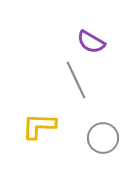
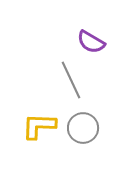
gray line: moved 5 px left
gray circle: moved 20 px left, 10 px up
